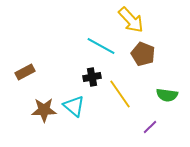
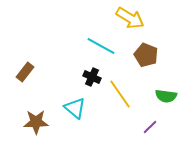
yellow arrow: moved 1 px left, 2 px up; rotated 16 degrees counterclockwise
brown pentagon: moved 3 px right, 1 px down
brown rectangle: rotated 24 degrees counterclockwise
black cross: rotated 36 degrees clockwise
green semicircle: moved 1 px left, 1 px down
cyan triangle: moved 1 px right, 2 px down
brown star: moved 8 px left, 12 px down
